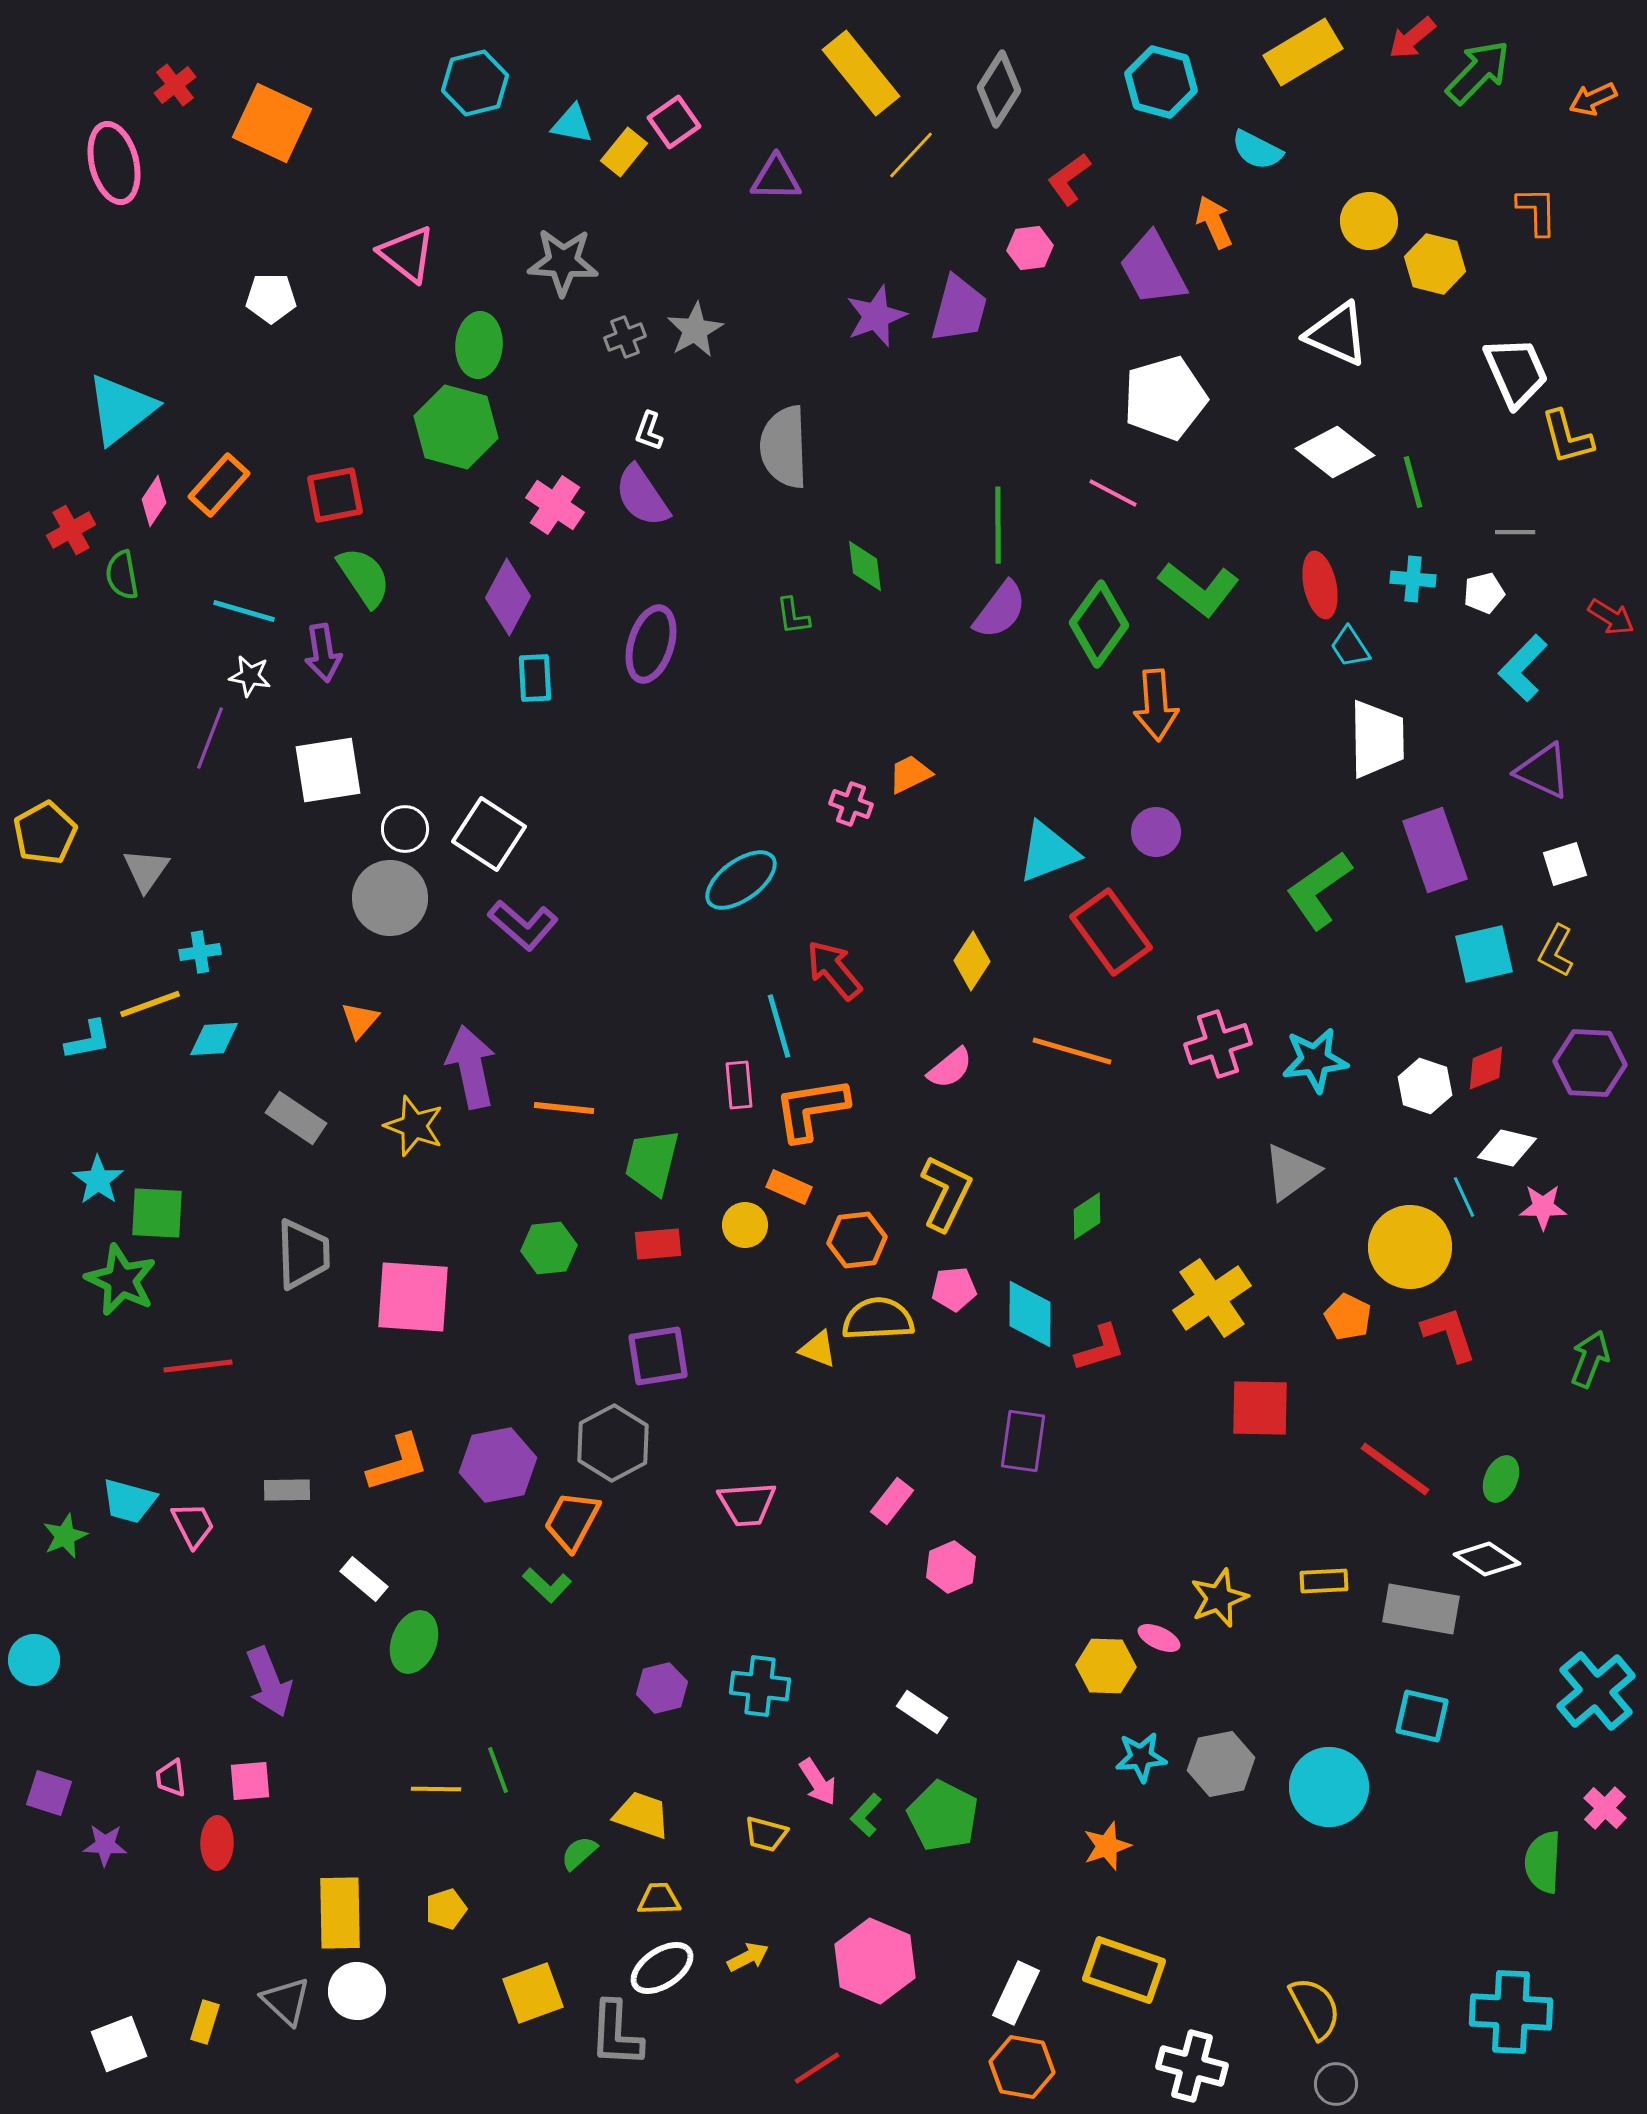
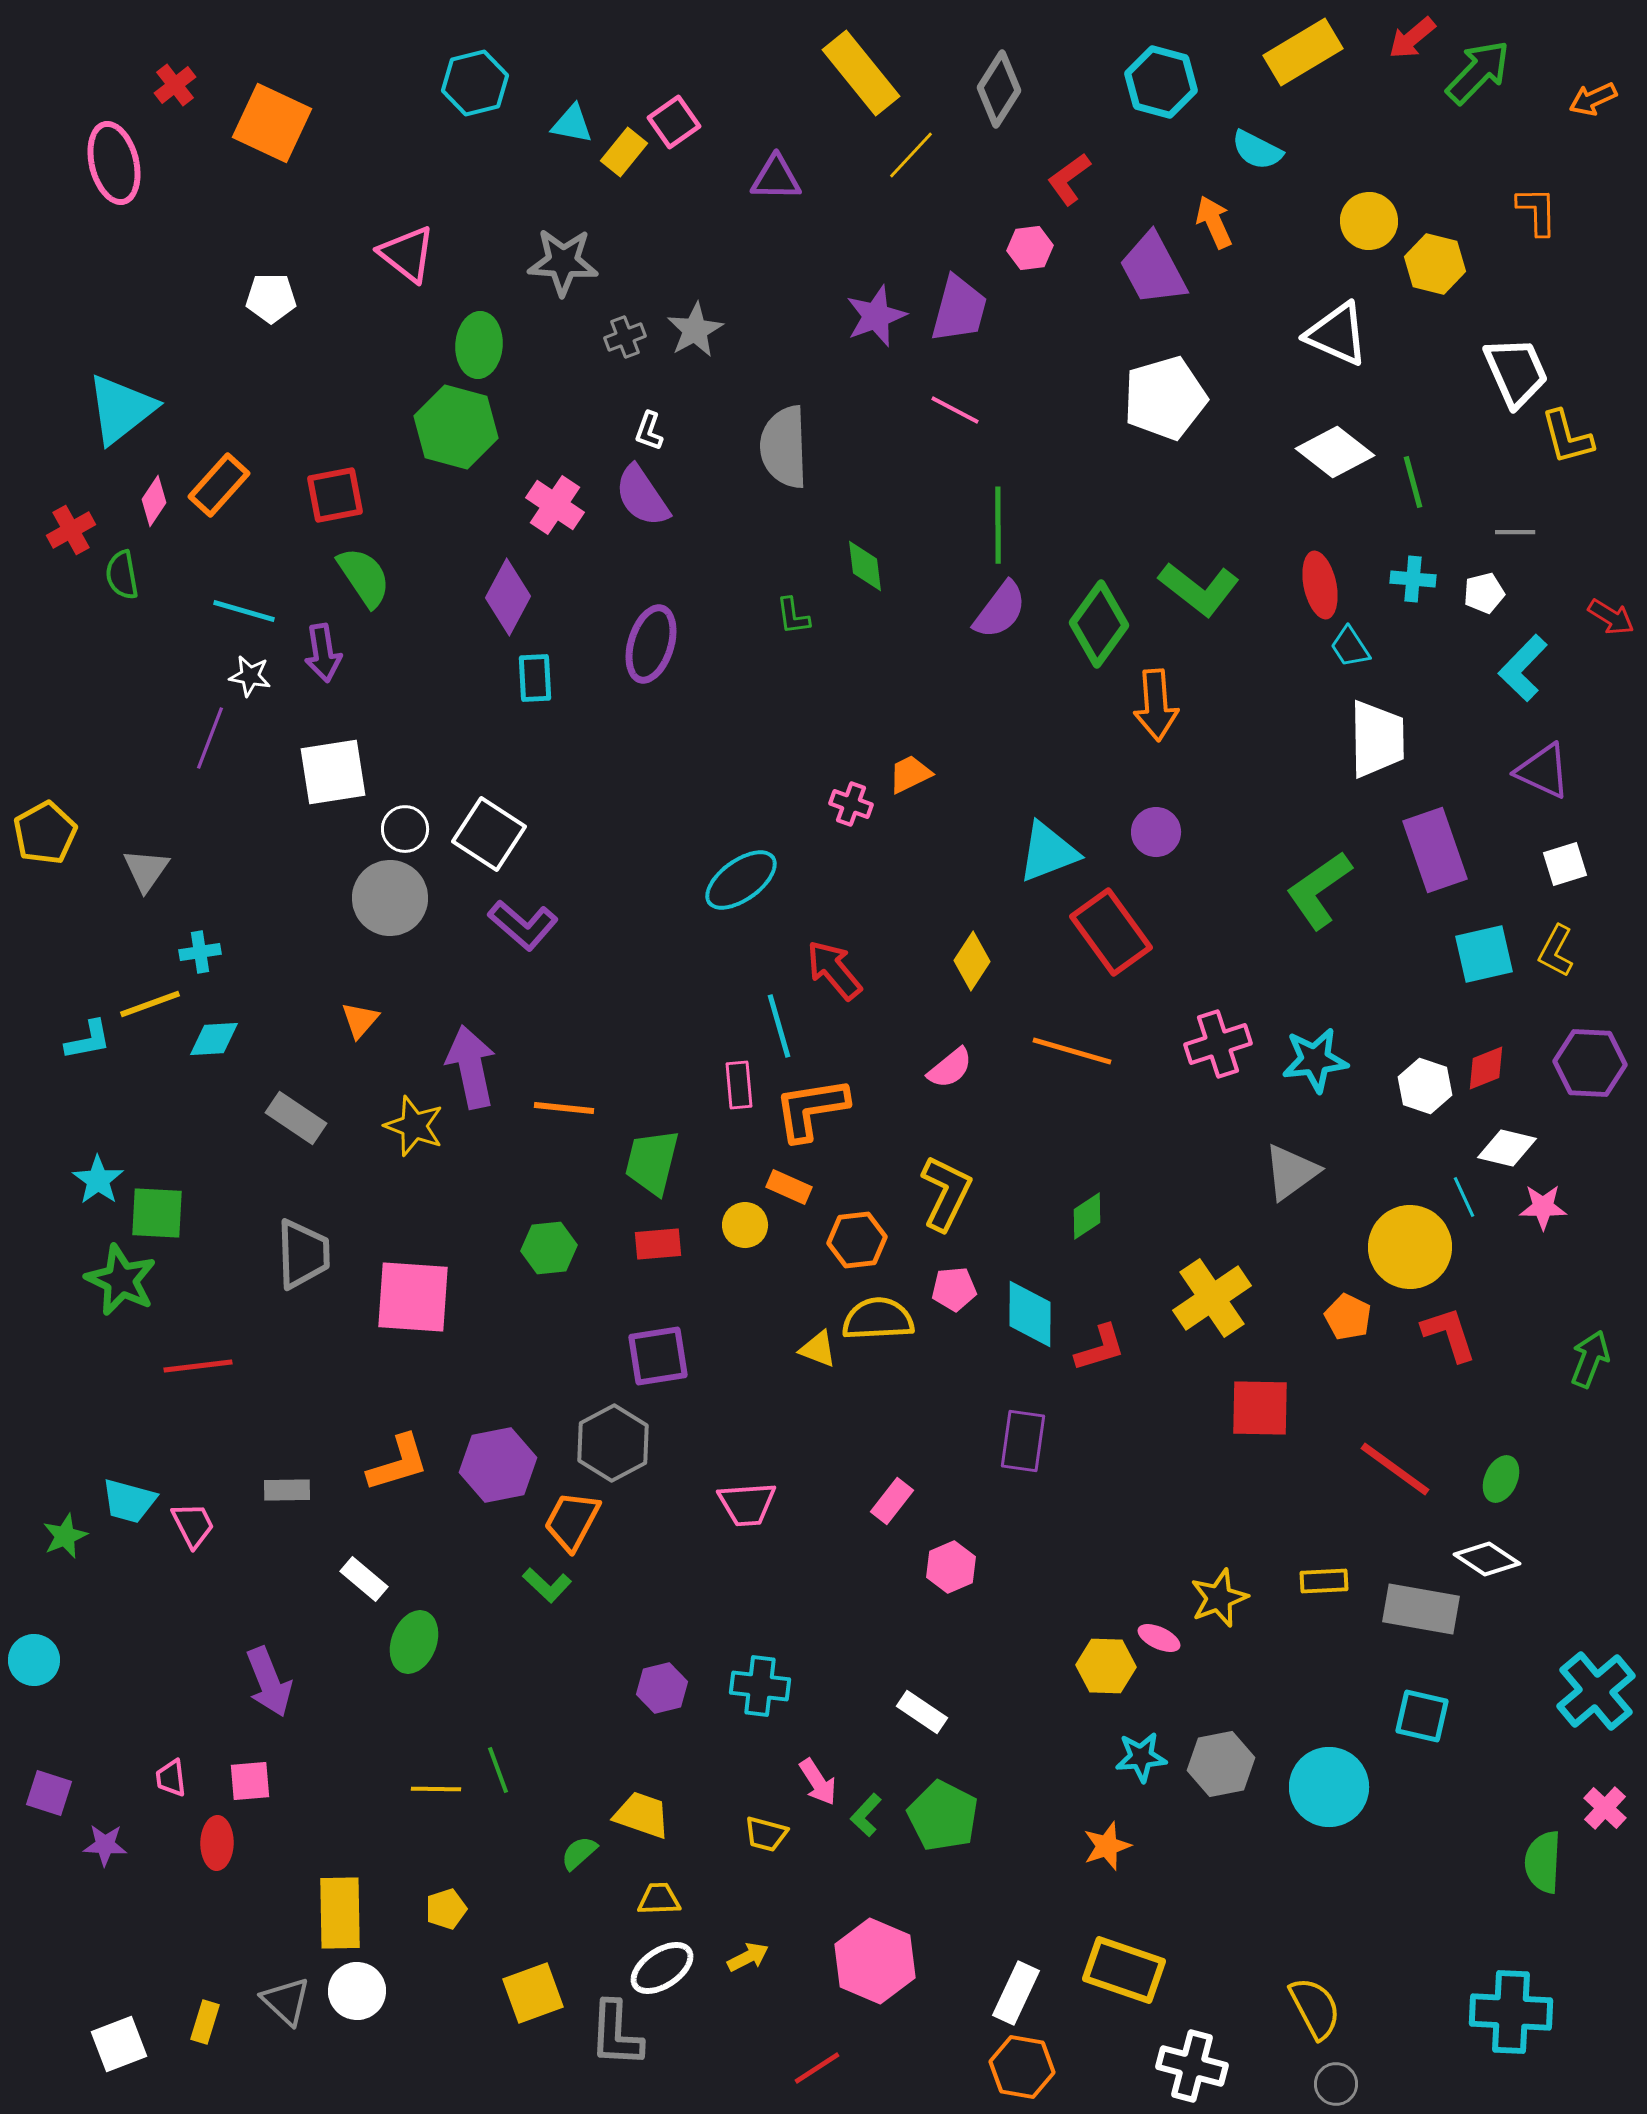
pink line at (1113, 493): moved 158 px left, 83 px up
white square at (328, 770): moved 5 px right, 2 px down
